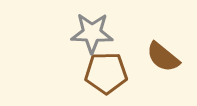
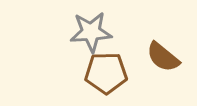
gray star: moved 1 px left, 1 px up; rotated 6 degrees counterclockwise
